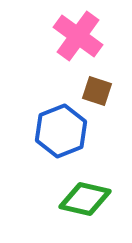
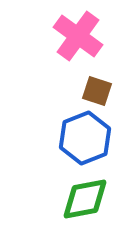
blue hexagon: moved 24 px right, 7 px down
green diamond: rotated 24 degrees counterclockwise
